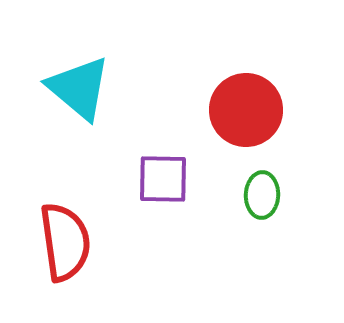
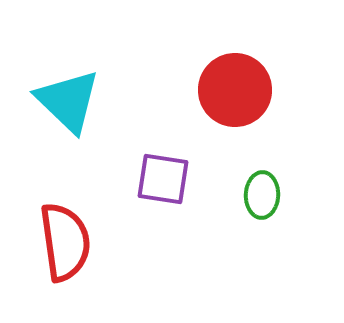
cyan triangle: moved 11 px left, 13 px down; rotated 4 degrees clockwise
red circle: moved 11 px left, 20 px up
purple square: rotated 8 degrees clockwise
